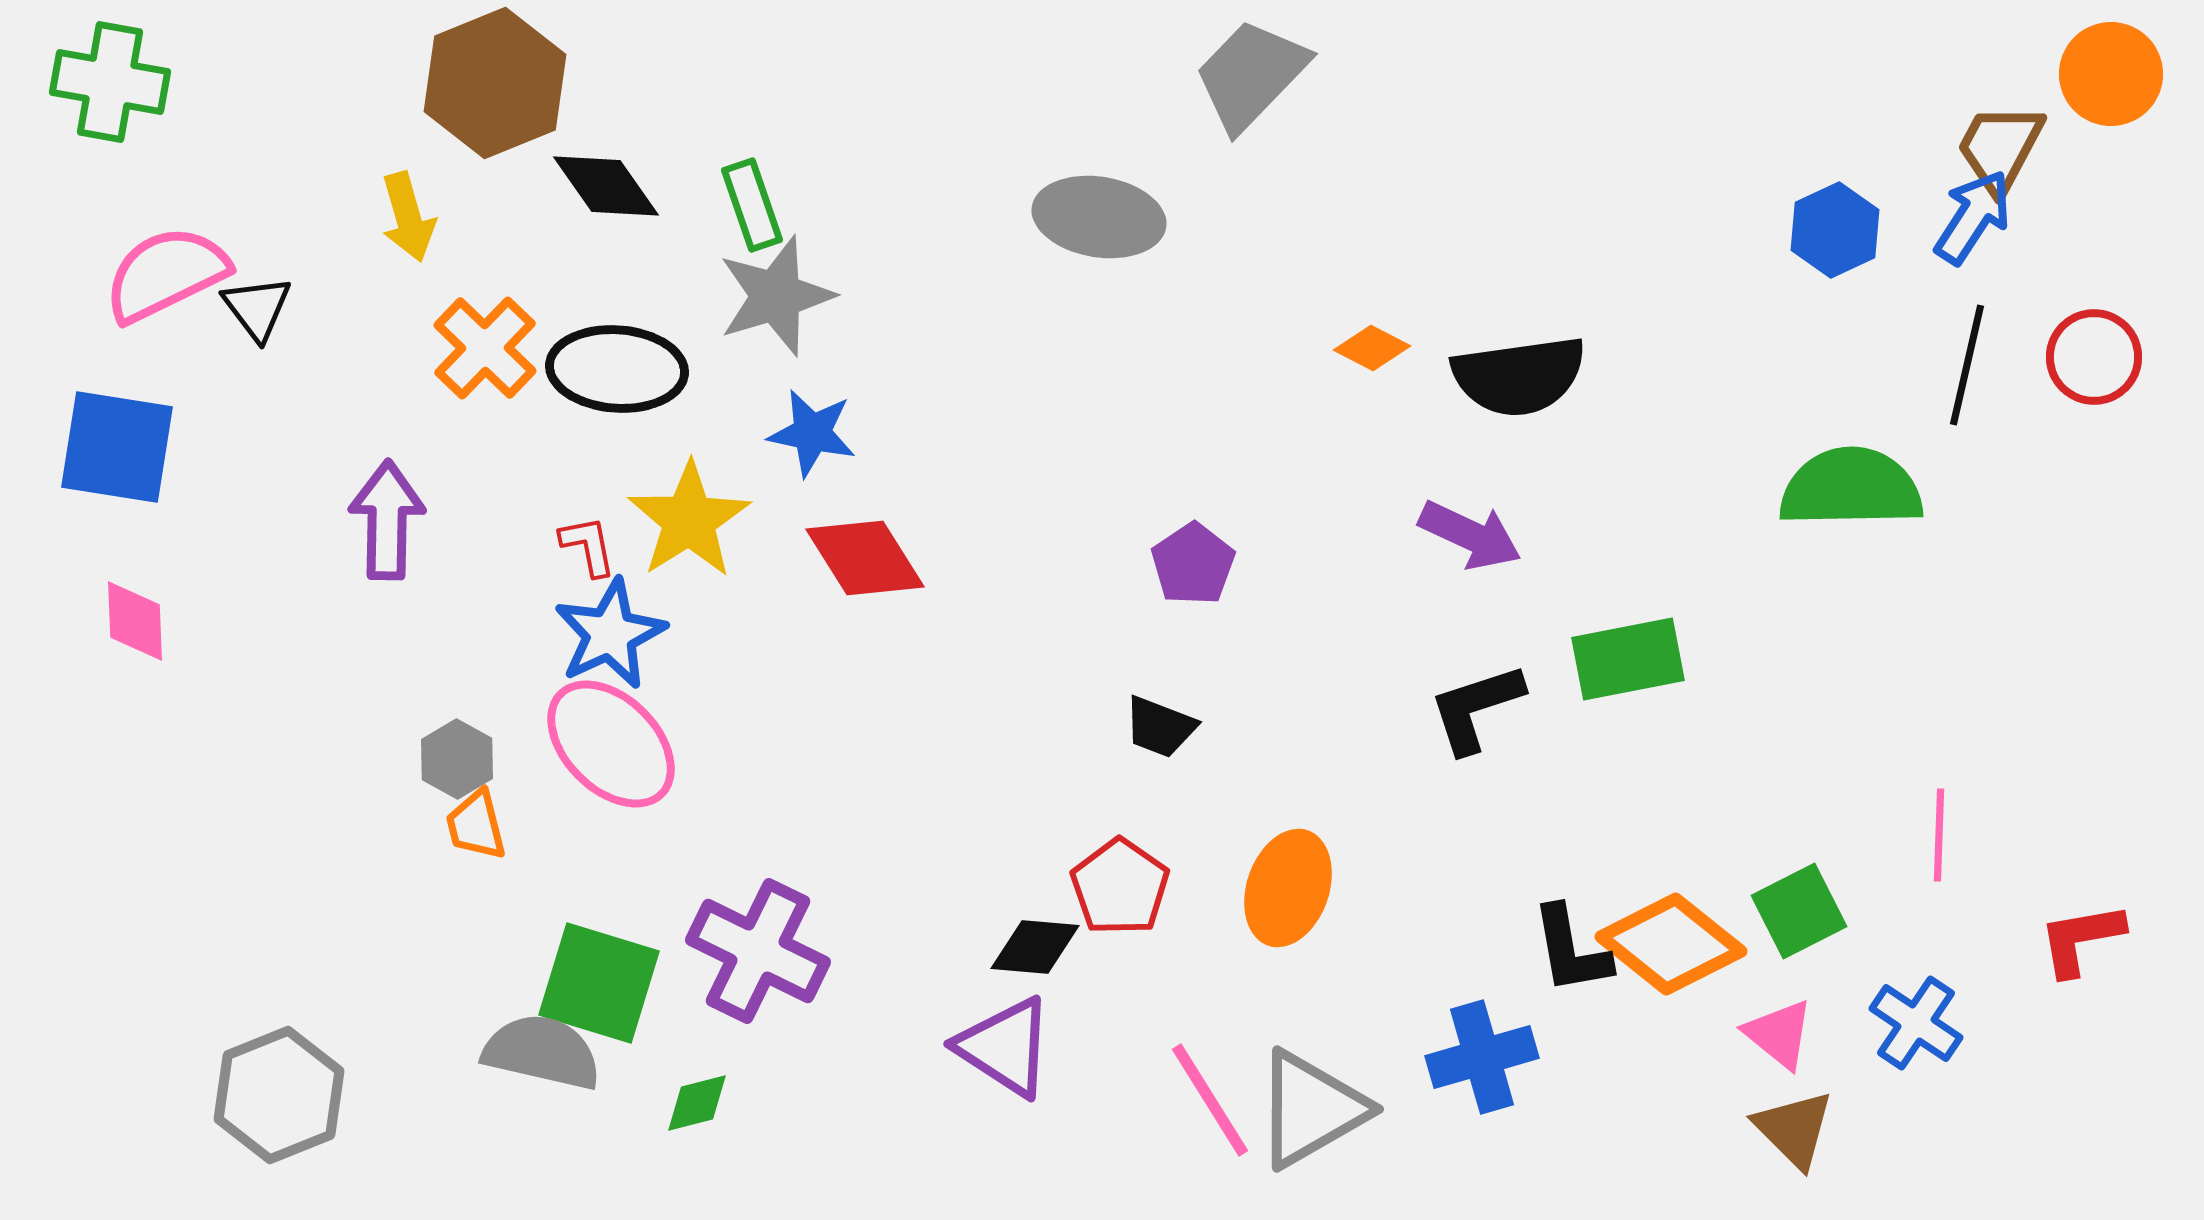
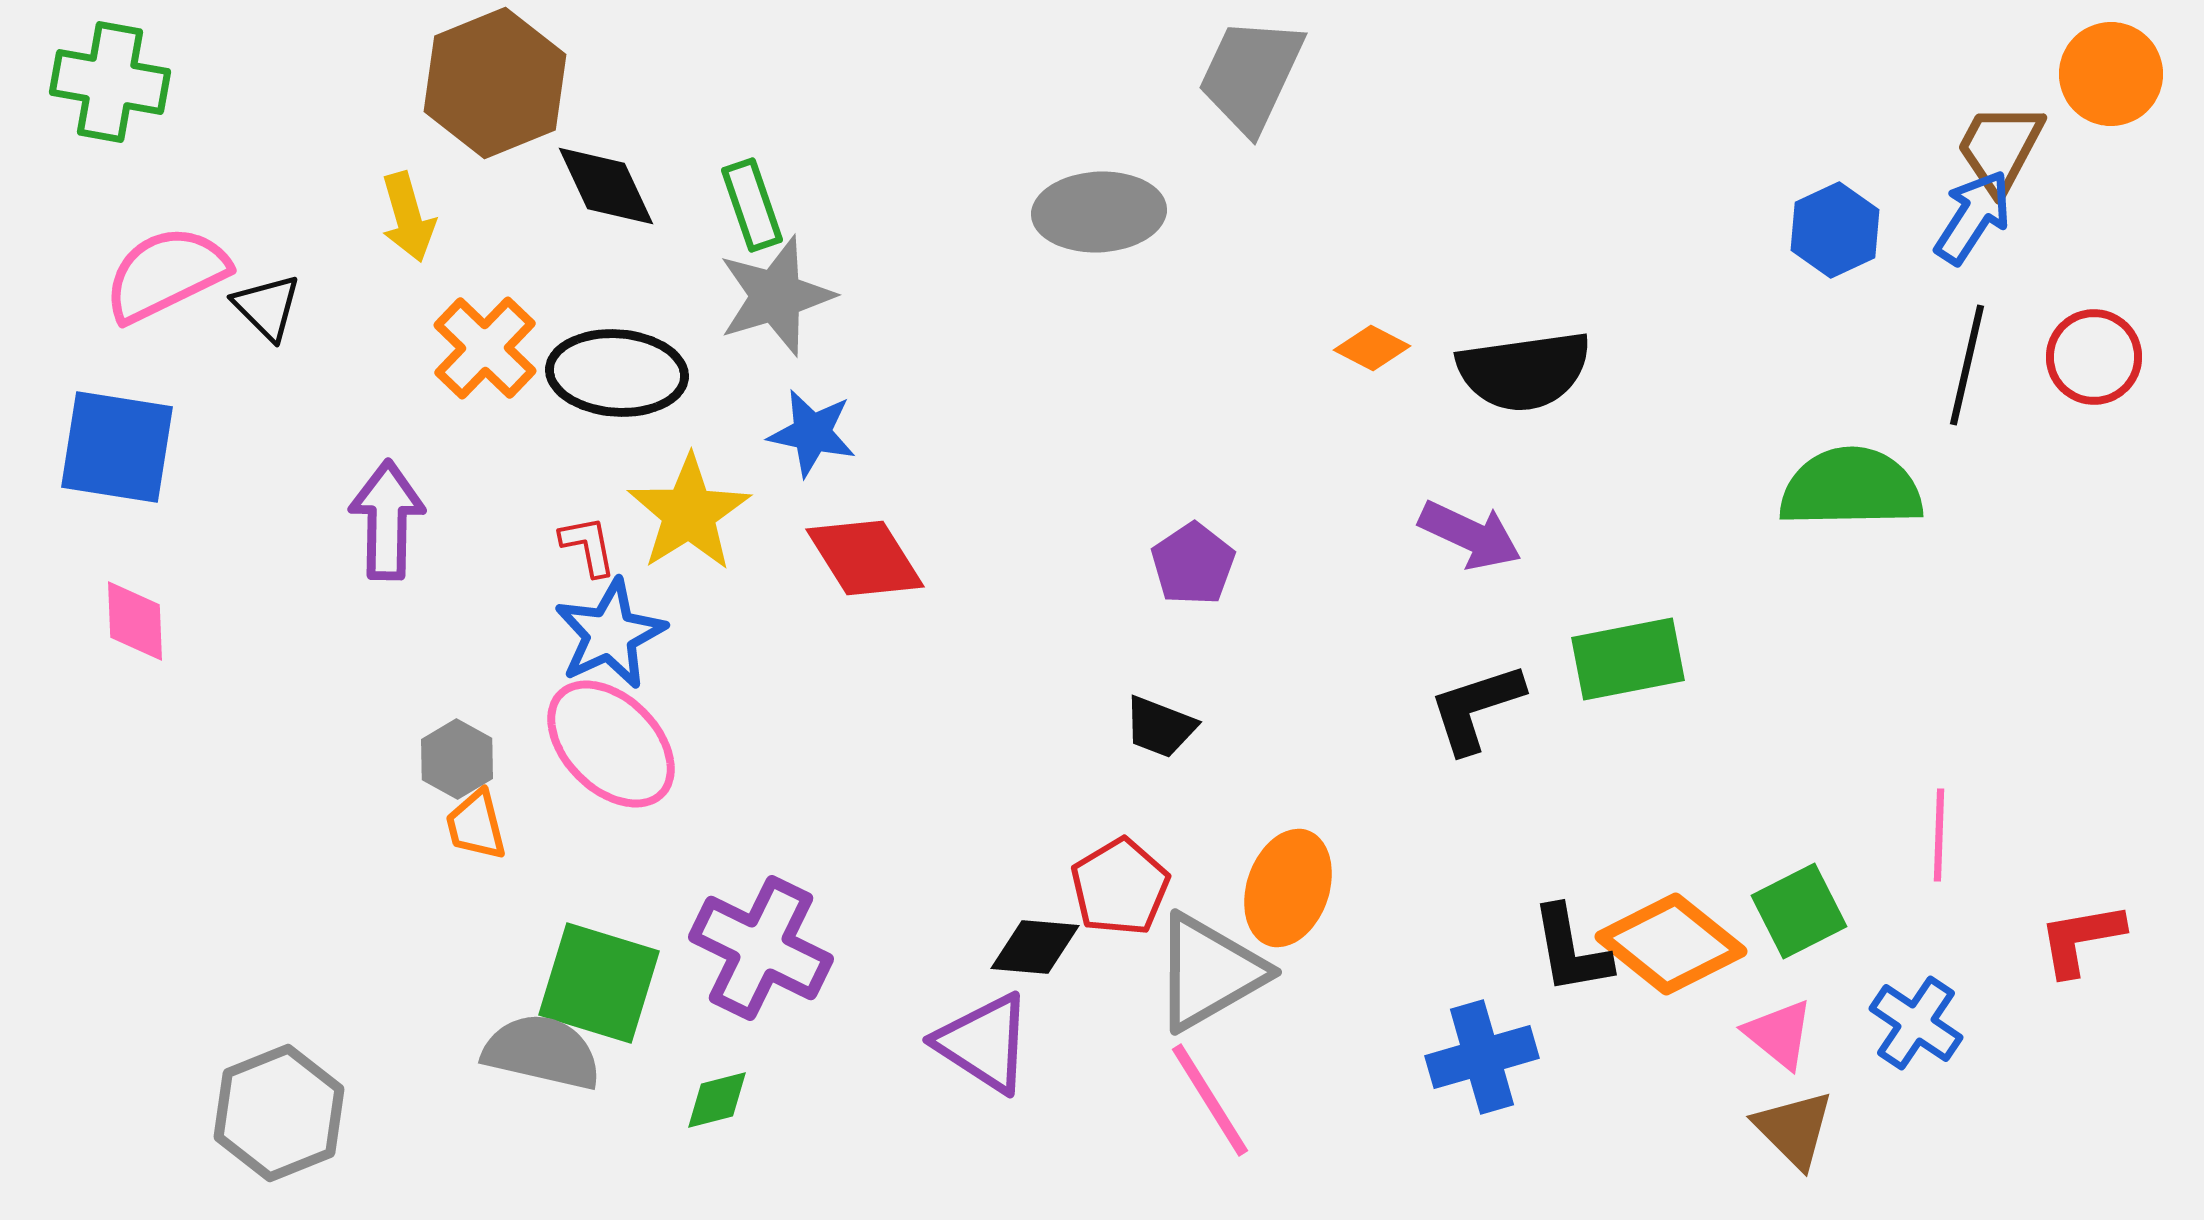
gray trapezoid at (1251, 75): rotated 19 degrees counterclockwise
black diamond at (606, 186): rotated 10 degrees clockwise
gray ellipse at (1099, 217): moved 5 px up; rotated 12 degrees counterclockwise
black triangle at (257, 308): moved 10 px right, 1 px up; rotated 8 degrees counterclockwise
black ellipse at (617, 369): moved 4 px down
black semicircle at (1519, 376): moved 5 px right, 5 px up
yellow star at (689, 520): moved 7 px up
red pentagon at (1120, 887): rotated 6 degrees clockwise
purple cross at (758, 951): moved 3 px right, 3 px up
purple triangle at (1005, 1047): moved 21 px left, 4 px up
gray hexagon at (279, 1095): moved 18 px down
green diamond at (697, 1103): moved 20 px right, 3 px up
gray triangle at (1311, 1109): moved 102 px left, 137 px up
